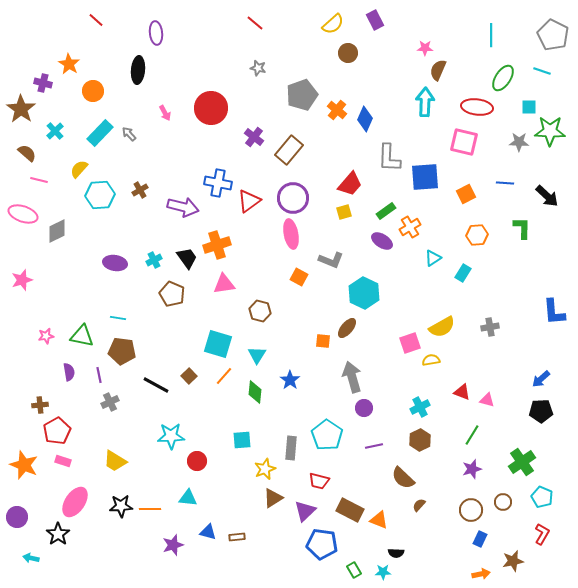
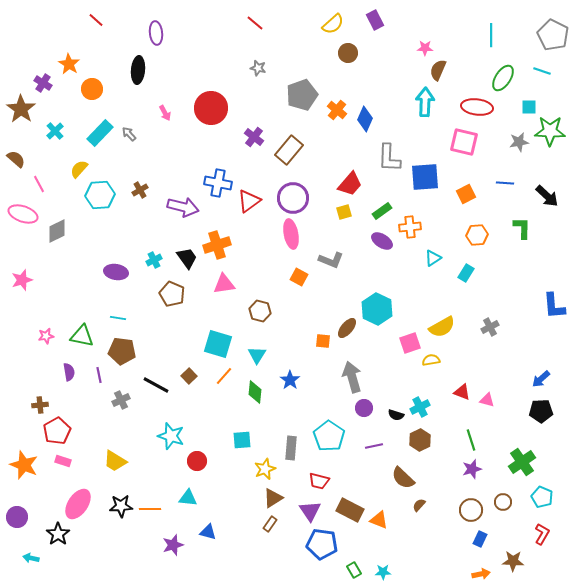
purple cross at (43, 83): rotated 18 degrees clockwise
orange circle at (93, 91): moved 1 px left, 2 px up
gray star at (519, 142): rotated 12 degrees counterclockwise
brown semicircle at (27, 153): moved 11 px left, 6 px down
pink line at (39, 180): moved 4 px down; rotated 48 degrees clockwise
green rectangle at (386, 211): moved 4 px left
orange cross at (410, 227): rotated 25 degrees clockwise
purple ellipse at (115, 263): moved 1 px right, 9 px down
cyan rectangle at (463, 273): moved 3 px right
cyan hexagon at (364, 293): moved 13 px right, 16 px down
blue L-shape at (554, 312): moved 6 px up
gray cross at (490, 327): rotated 18 degrees counterclockwise
gray cross at (110, 402): moved 11 px right, 2 px up
cyan pentagon at (327, 435): moved 2 px right, 1 px down
green line at (472, 435): moved 1 px left, 5 px down; rotated 50 degrees counterclockwise
cyan star at (171, 436): rotated 20 degrees clockwise
pink ellipse at (75, 502): moved 3 px right, 2 px down
purple triangle at (305, 511): moved 5 px right; rotated 20 degrees counterclockwise
brown rectangle at (237, 537): moved 33 px right, 13 px up; rotated 49 degrees counterclockwise
black semicircle at (396, 553): moved 138 px up; rotated 14 degrees clockwise
brown star at (513, 561): rotated 15 degrees clockwise
